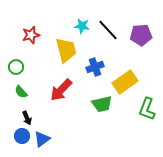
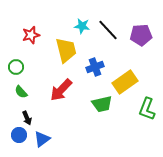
blue circle: moved 3 px left, 1 px up
